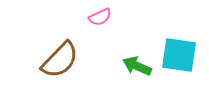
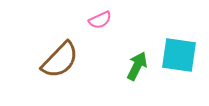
pink semicircle: moved 3 px down
green arrow: rotated 92 degrees clockwise
